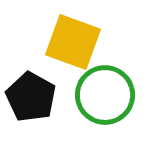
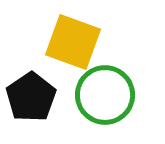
black pentagon: rotated 9 degrees clockwise
